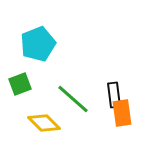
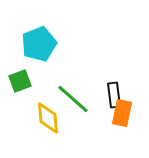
cyan pentagon: moved 1 px right
green square: moved 3 px up
orange rectangle: rotated 20 degrees clockwise
yellow diamond: moved 4 px right, 5 px up; rotated 40 degrees clockwise
